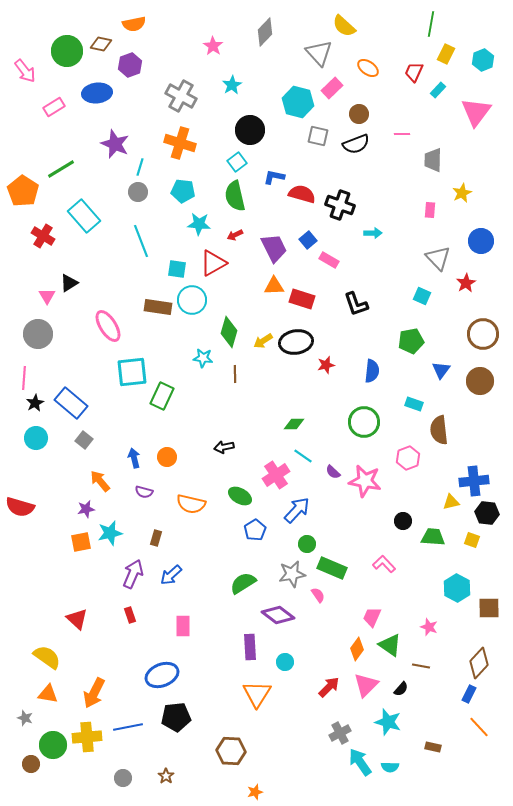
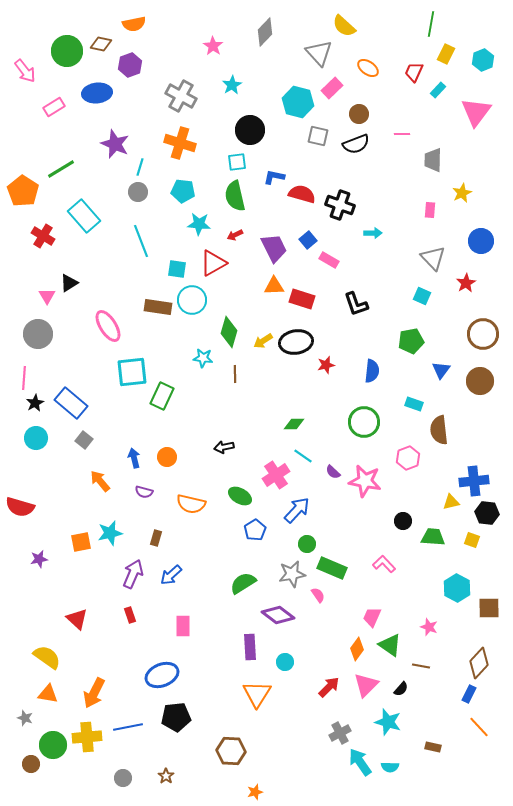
cyan square at (237, 162): rotated 30 degrees clockwise
gray triangle at (438, 258): moved 5 px left
purple star at (86, 509): moved 47 px left, 50 px down
